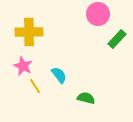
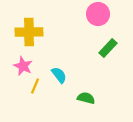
green rectangle: moved 9 px left, 9 px down
yellow line: rotated 56 degrees clockwise
